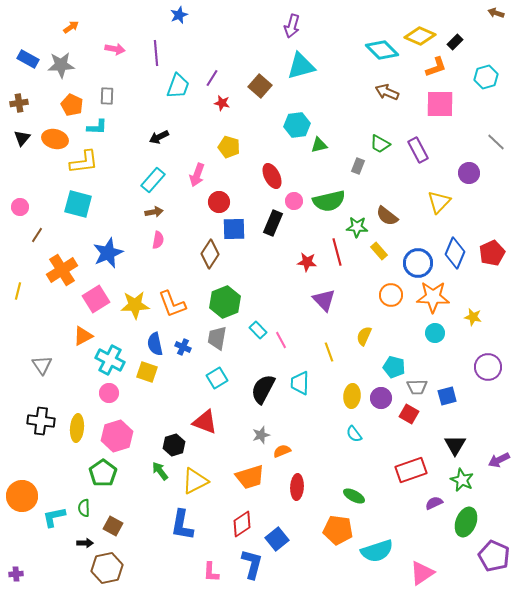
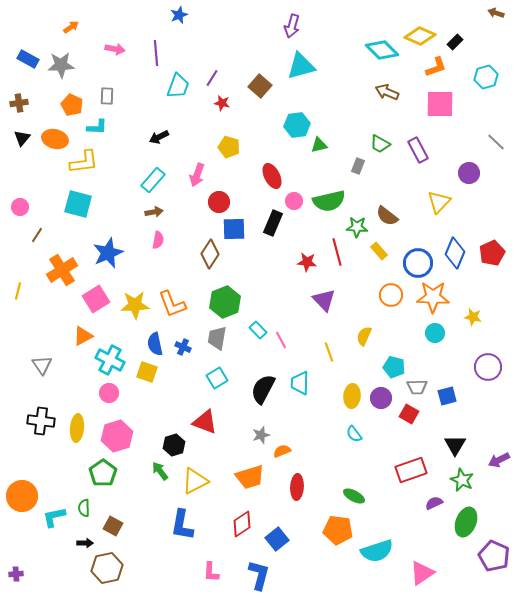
blue L-shape at (252, 564): moved 7 px right, 11 px down
